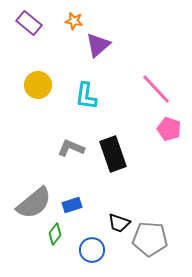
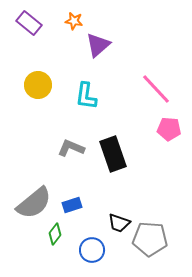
pink pentagon: rotated 15 degrees counterclockwise
